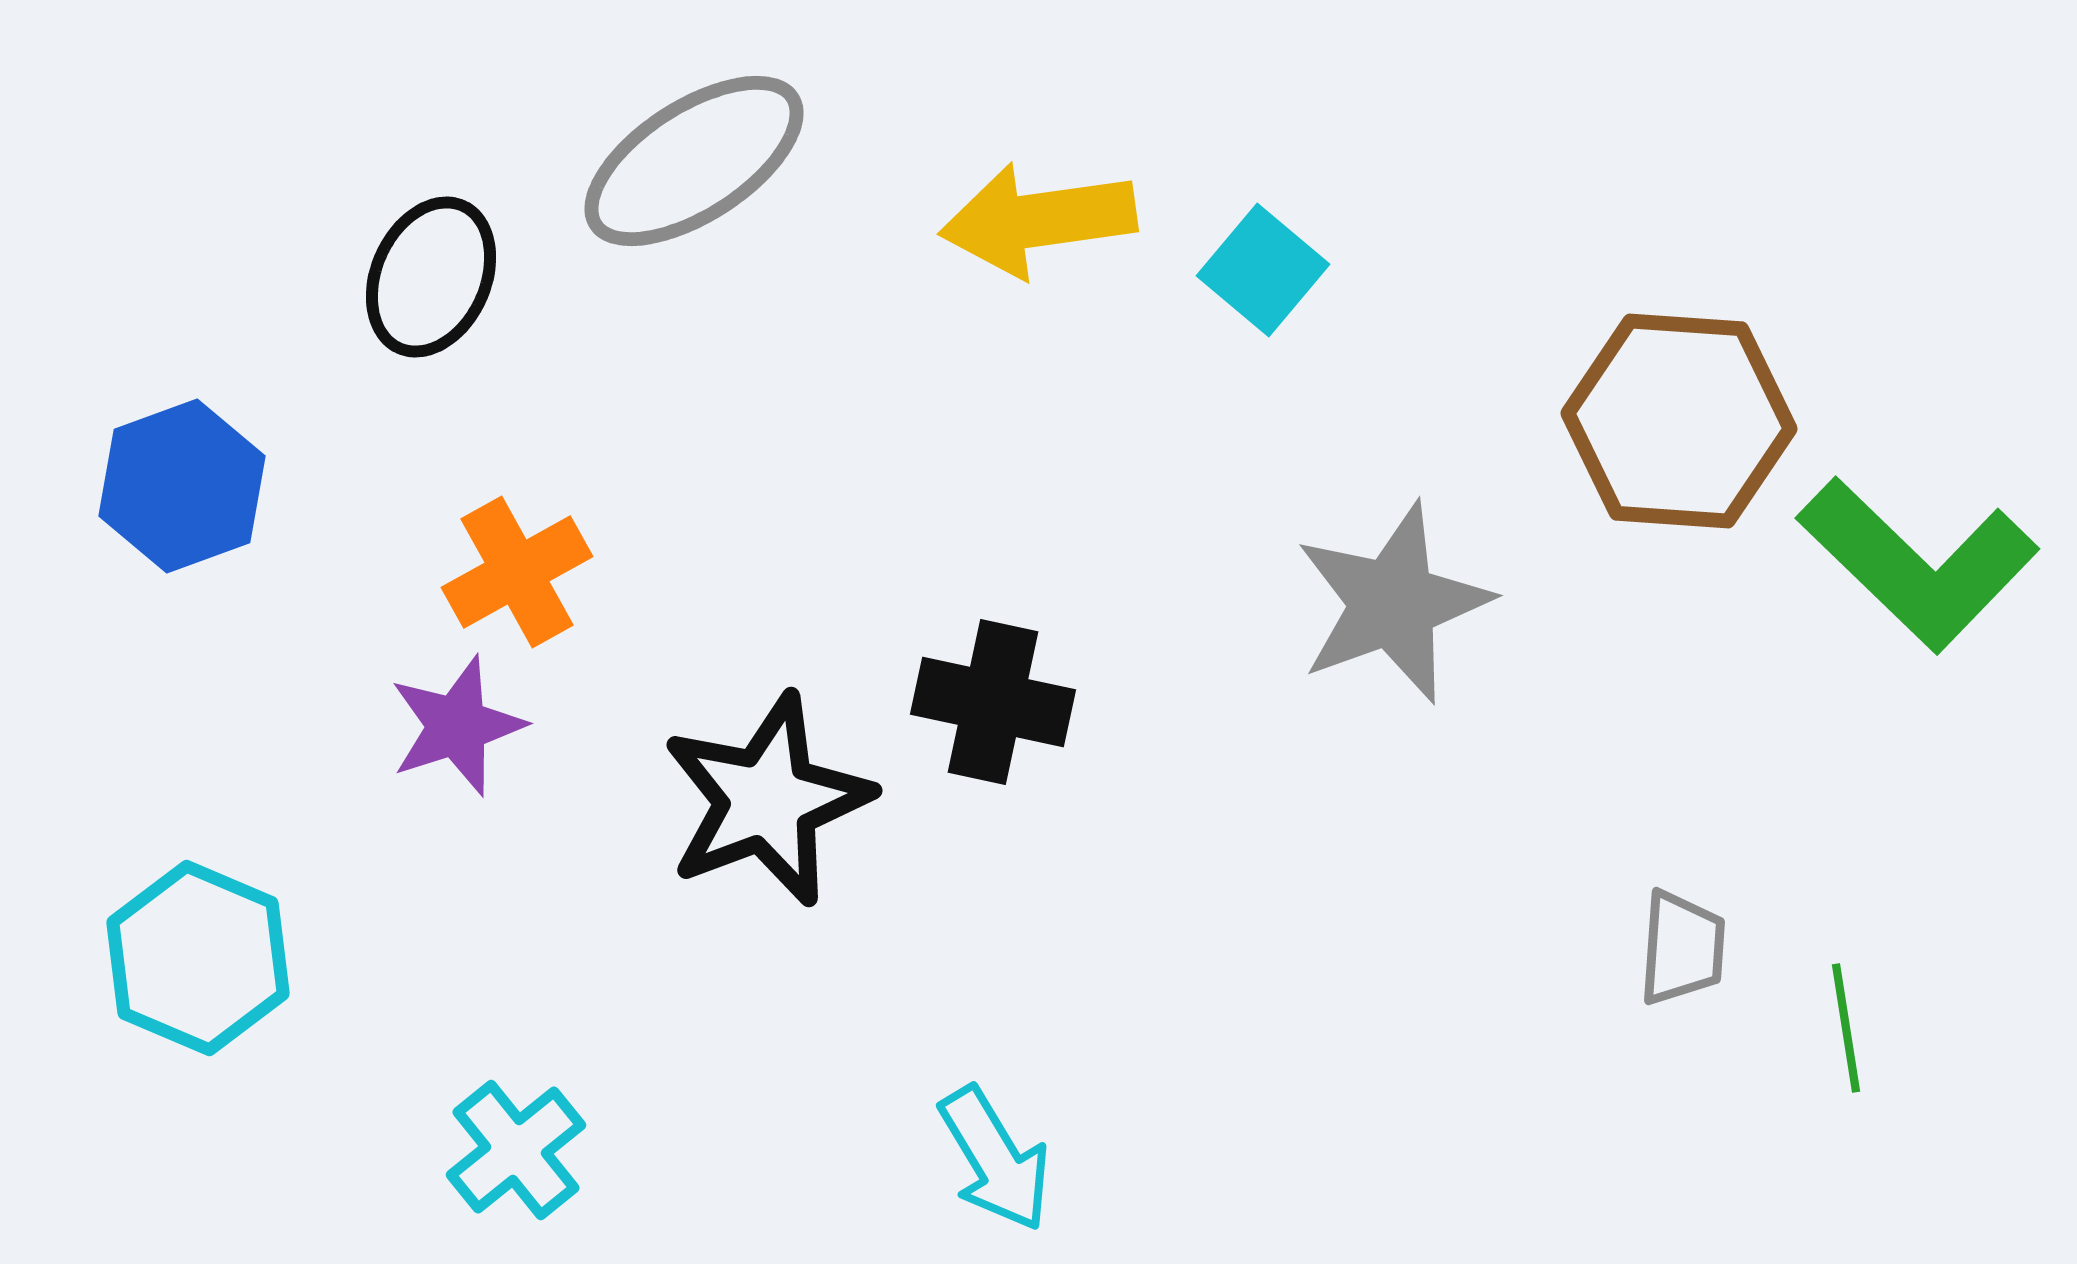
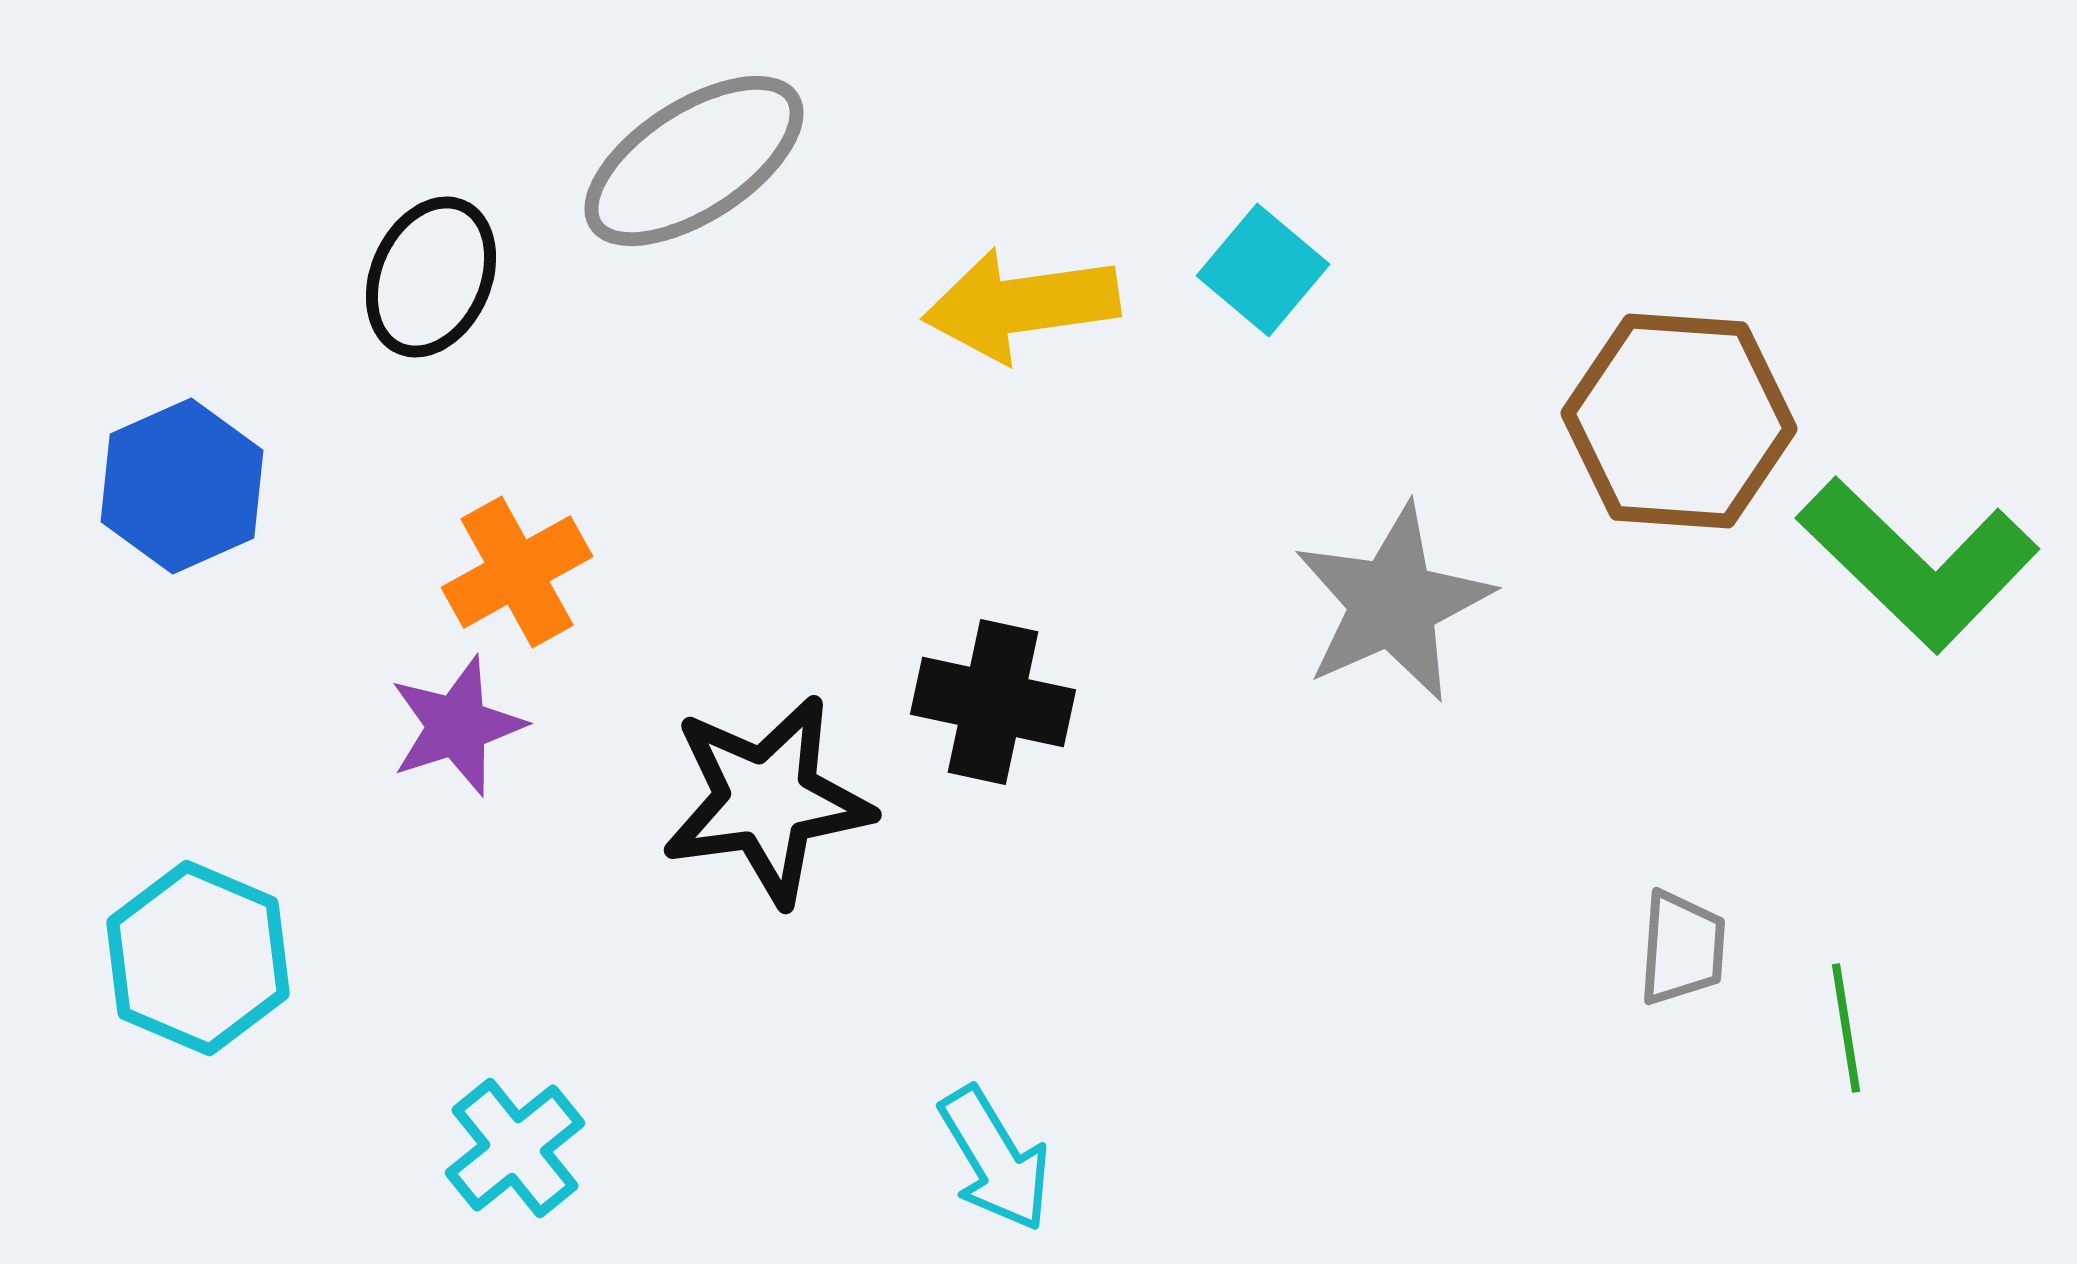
yellow arrow: moved 17 px left, 85 px down
blue hexagon: rotated 4 degrees counterclockwise
gray star: rotated 4 degrees counterclockwise
black star: rotated 13 degrees clockwise
cyan cross: moved 1 px left, 2 px up
